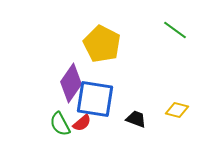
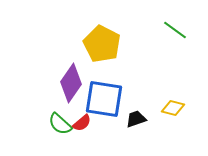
blue square: moved 9 px right
yellow diamond: moved 4 px left, 2 px up
black trapezoid: rotated 40 degrees counterclockwise
green semicircle: rotated 20 degrees counterclockwise
